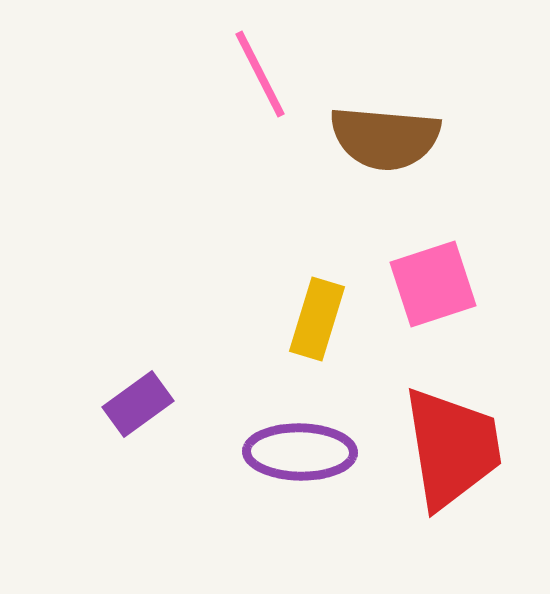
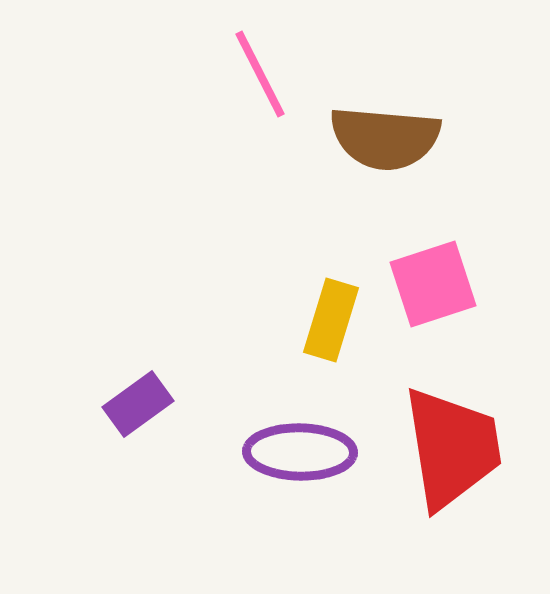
yellow rectangle: moved 14 px right, 1 px down
